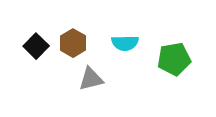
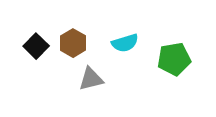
cyan semicircle: rotated 16 degrees counterclockwise
